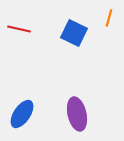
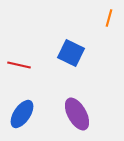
red line: moved 36 px down
blue square: moved 3 px left, 20 px down
purple ellipse: rotated 16 degrees counterclockwise
